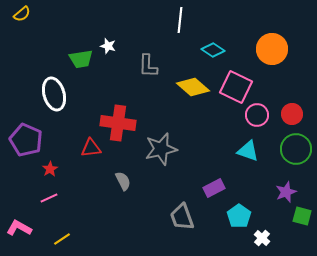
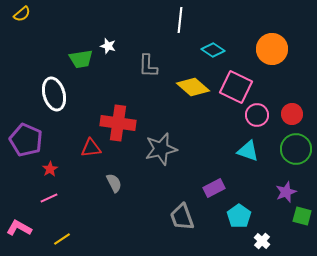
gray semicircle: moved 9 px left, 2 px down
white cross: moved 3 px down
